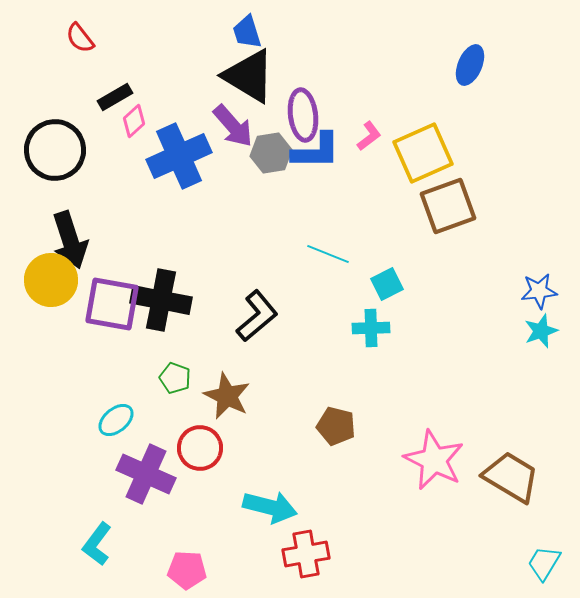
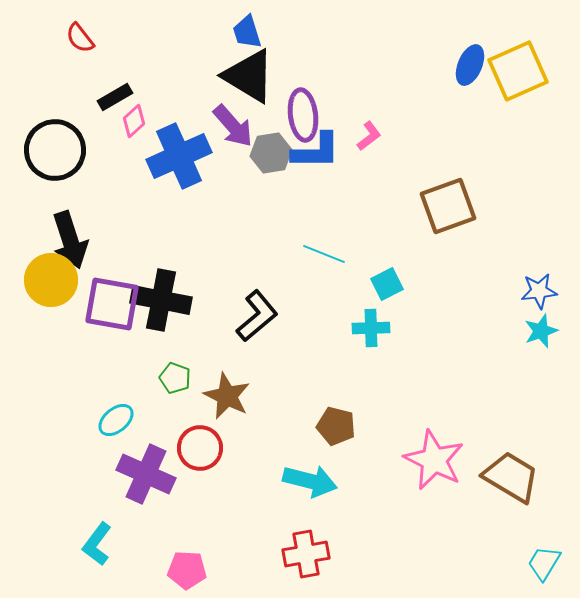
yellow square: moved 95 px right, 82 px up
cyan line: moved 4 px left
cyan arrow: moved 40 px right, 26 px up
